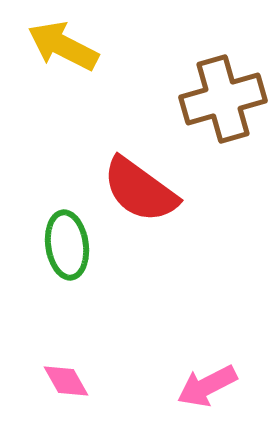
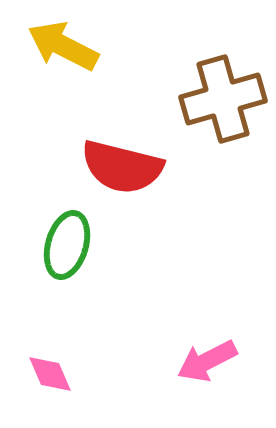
red semicircle: moved 18 px left, 23 px up; rotated 22 degrees counterclockwise
green ellipse: rotated 24 degrees clockwise
pink diamond: moved 16 px left, 7 px up; rotated 6 degrees clockwise
pink arrow: moved 25 px up
